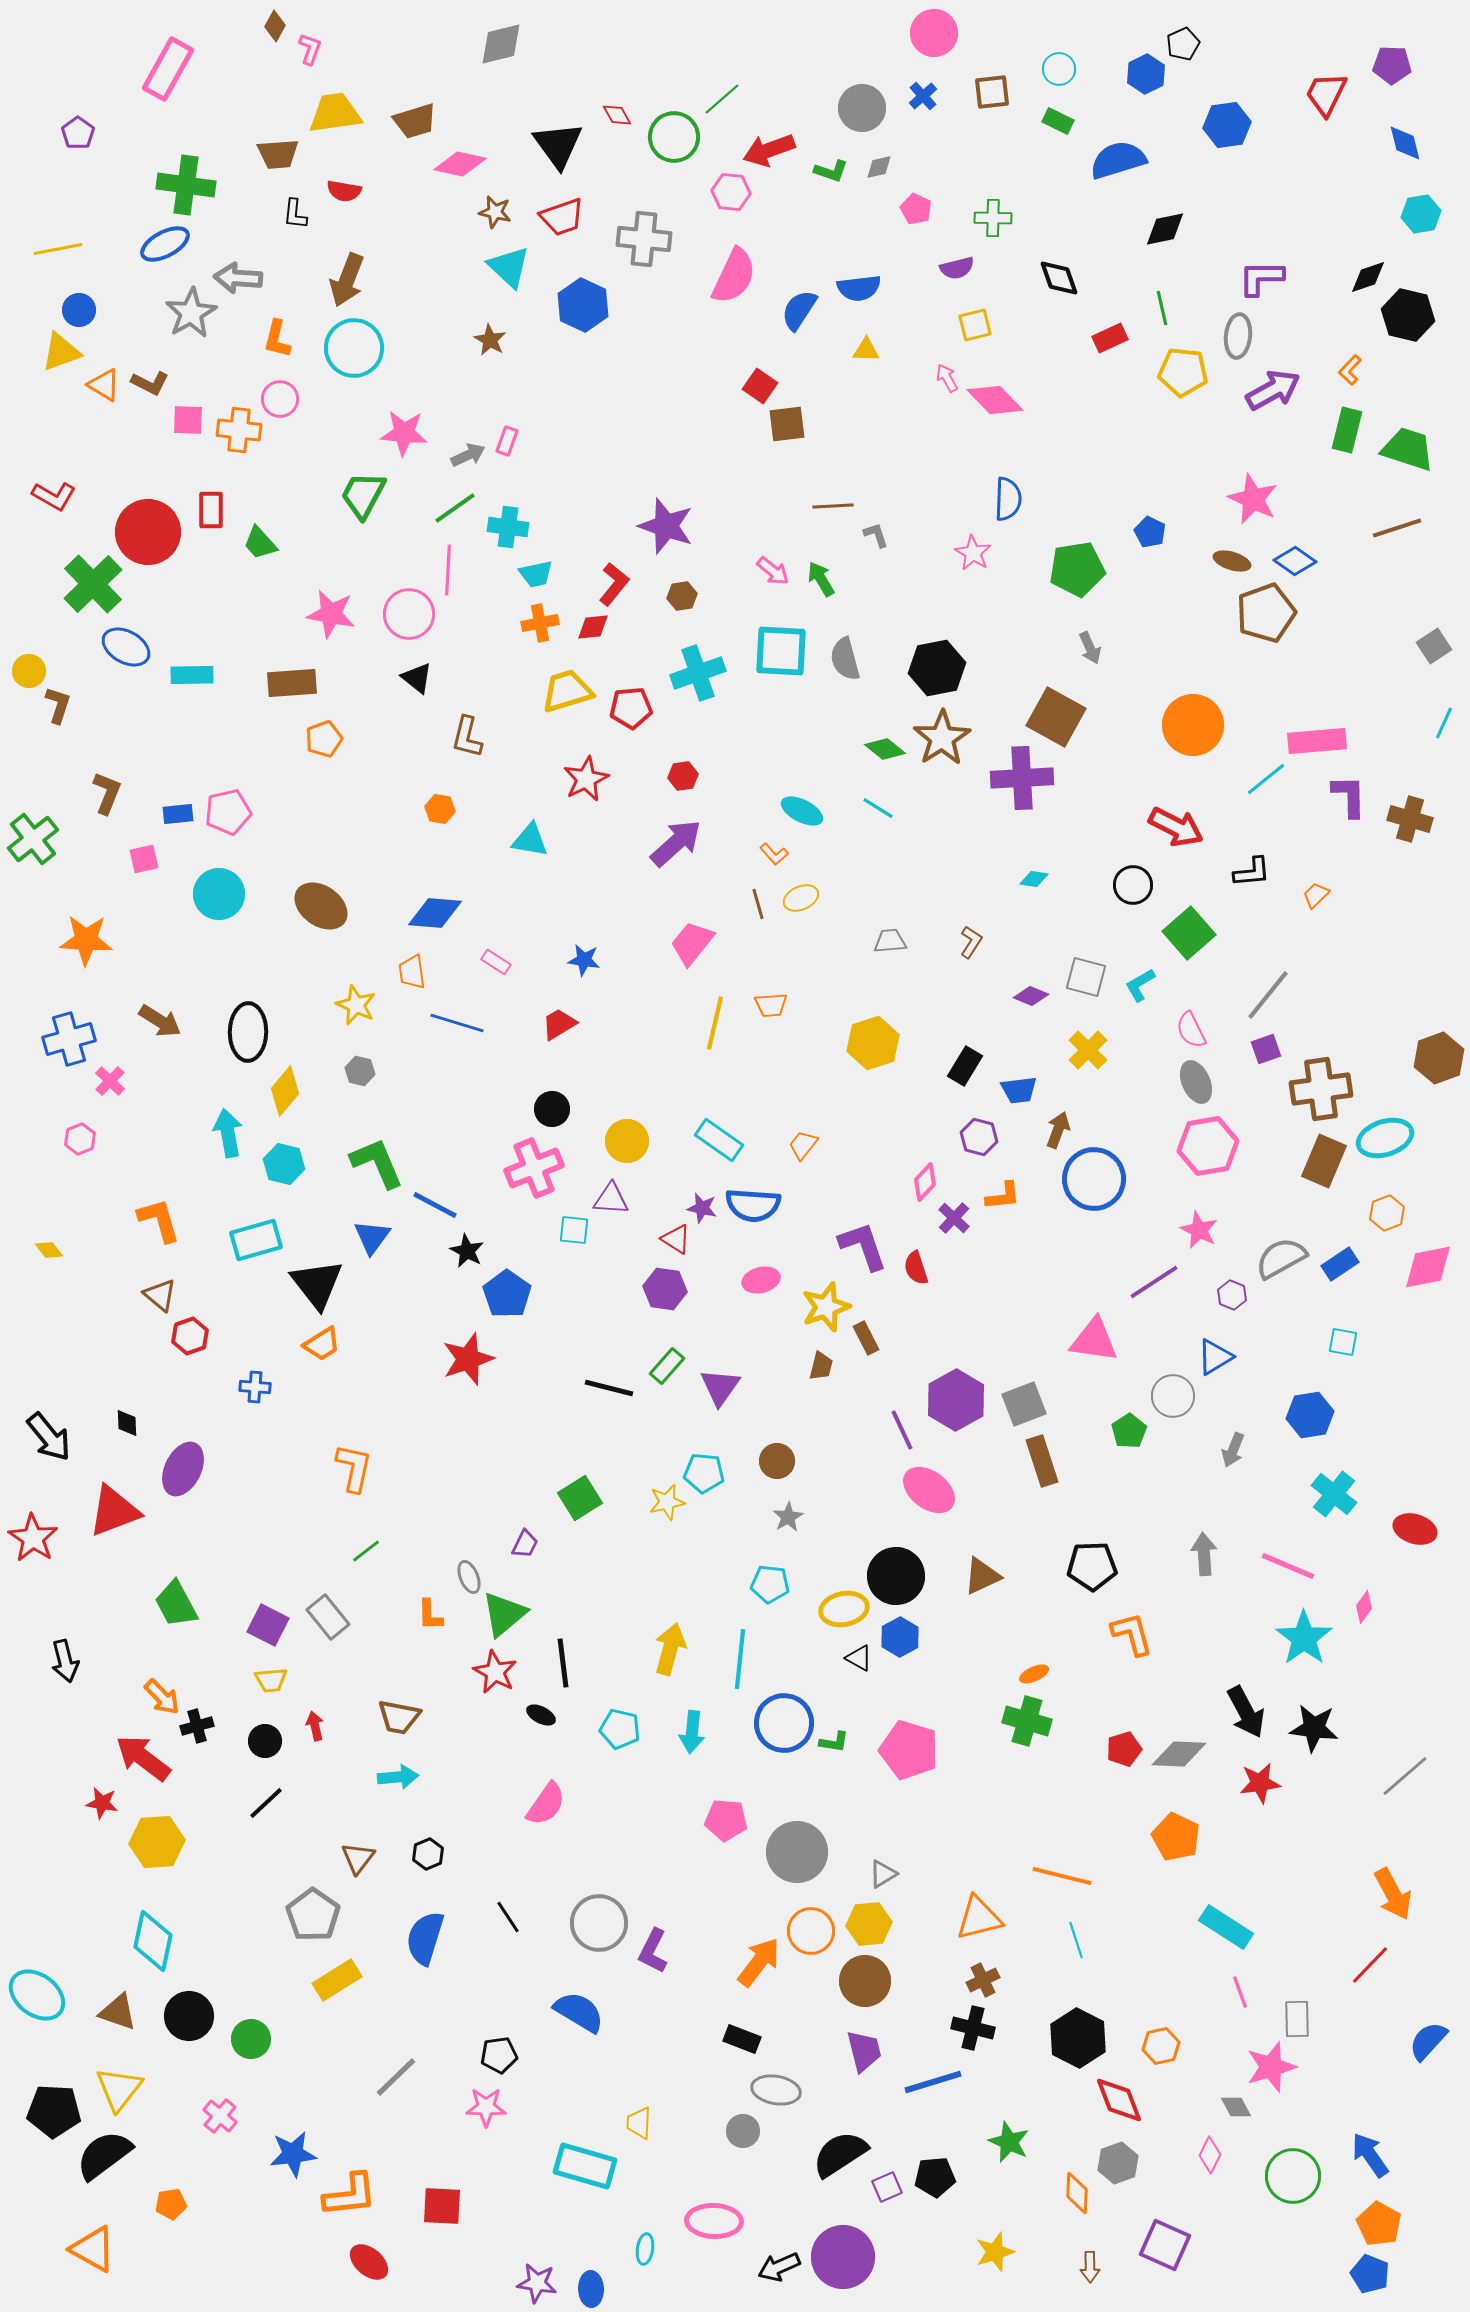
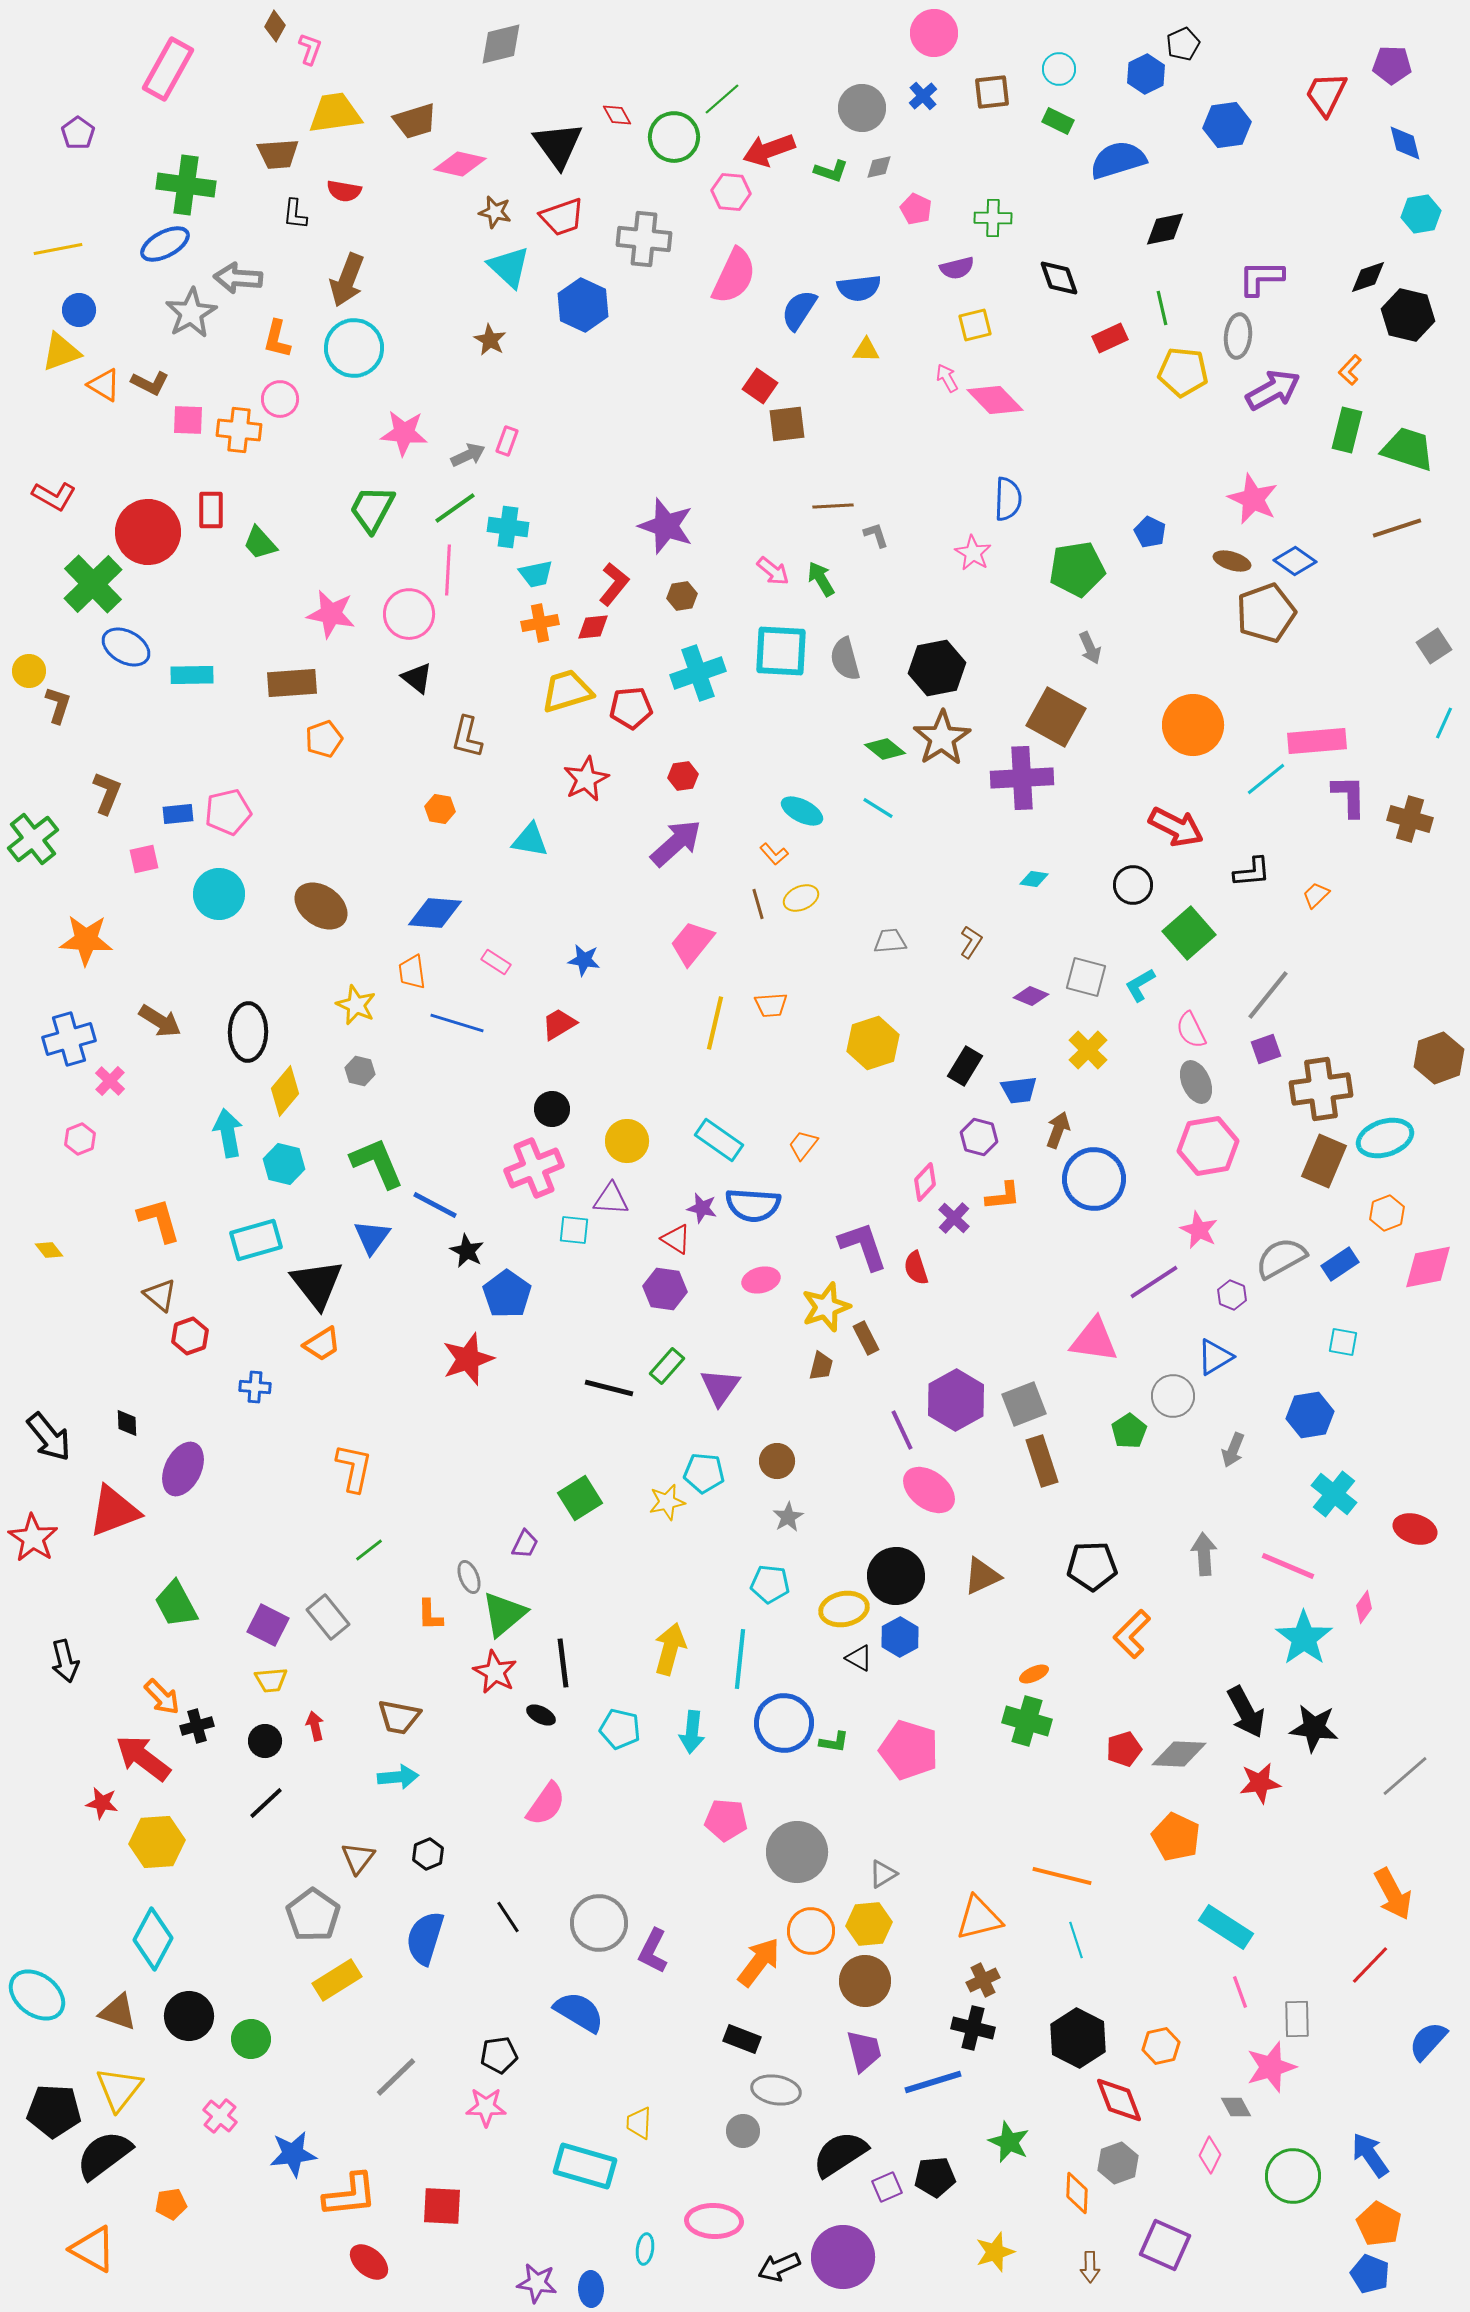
green trapezoid at (363, 495): moved 9 px right, 14 px down
green line at (366, 1551): moved 3 px right, 1 px up
orange L-shape at (1132, 1634): rotated 120 degrees counterclockwise
cyan diamond at (153, 1941): moved 2 px up; rotated 16 degrees clockwise
